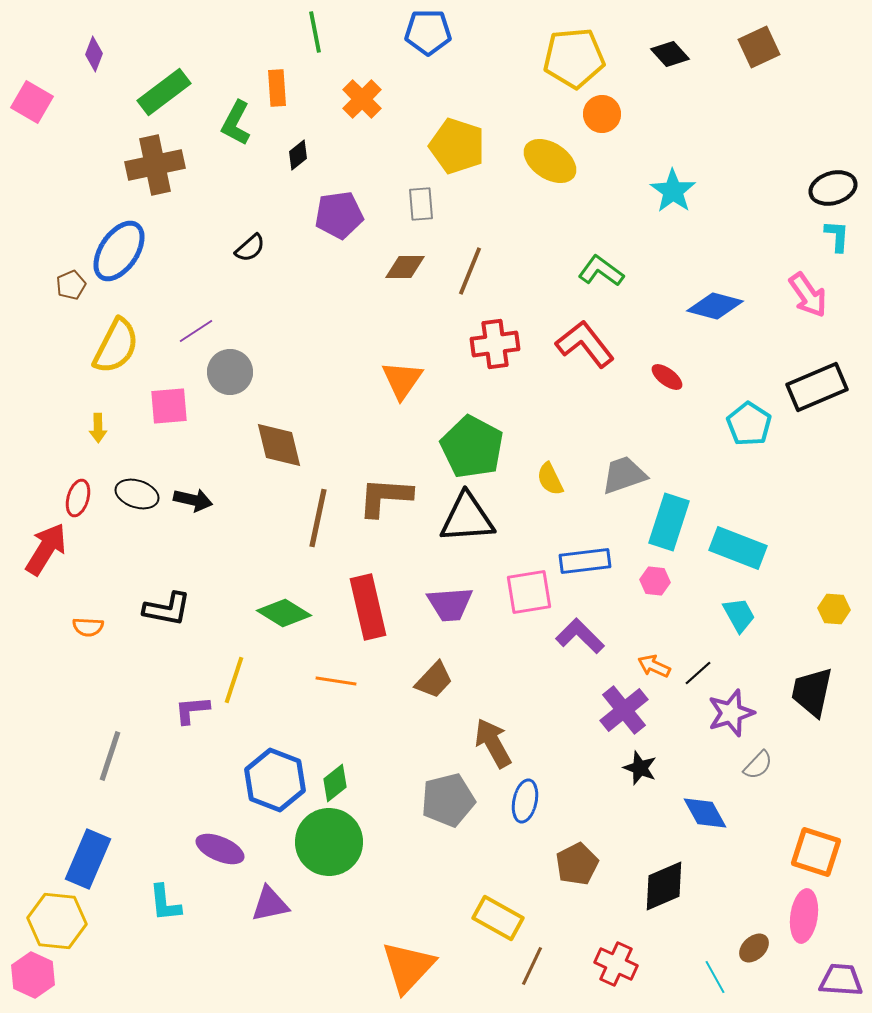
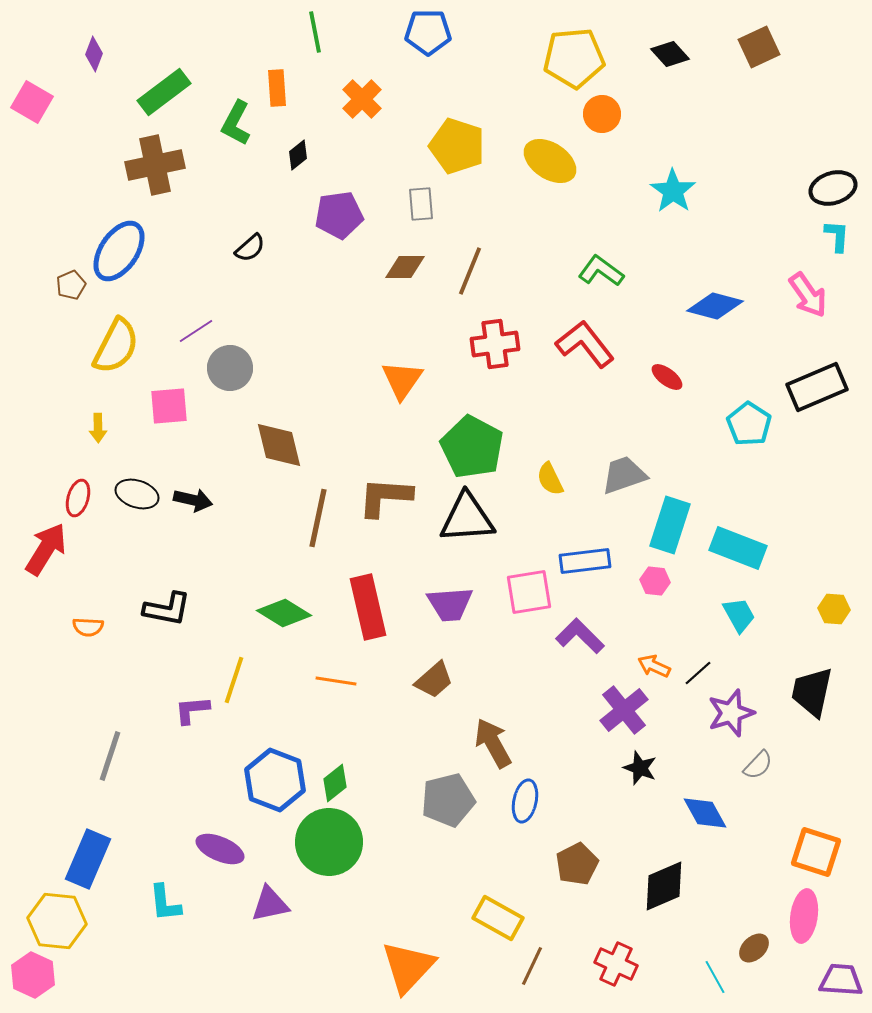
gray circle at (230, 372): moved 4 px up
cyan rectangle at (669, 522): moved 1 px right, 3 px down
brown trapezoid at (434, 680): rotated 6 degrees clockwise
